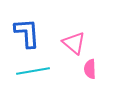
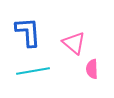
blue L-shape: moved 1 px right, 1 px up
pink semicircle: moved 2 px right
